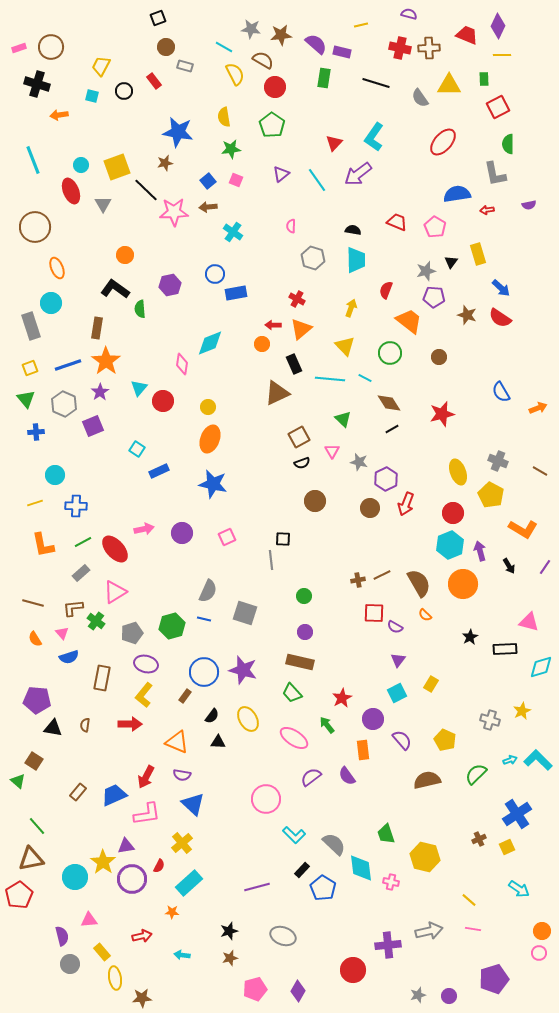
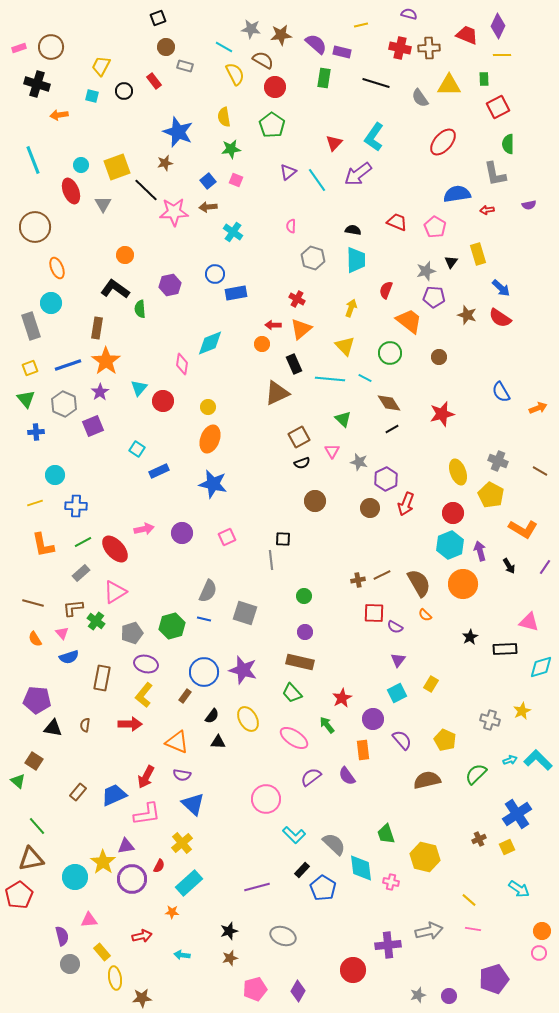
blue star at (178, 132): rotated 12 degrees clockwise
purple triangle at (281, 174): moved 7 px right, 2 px up
